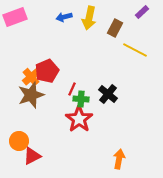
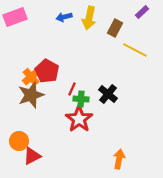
red pentagon: rotated 20 degrees counterclockwise
